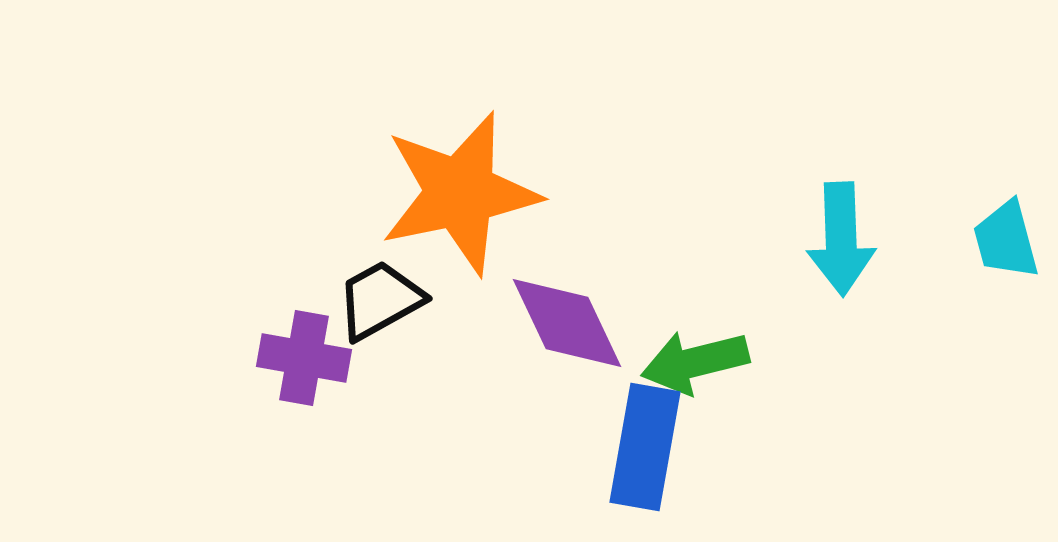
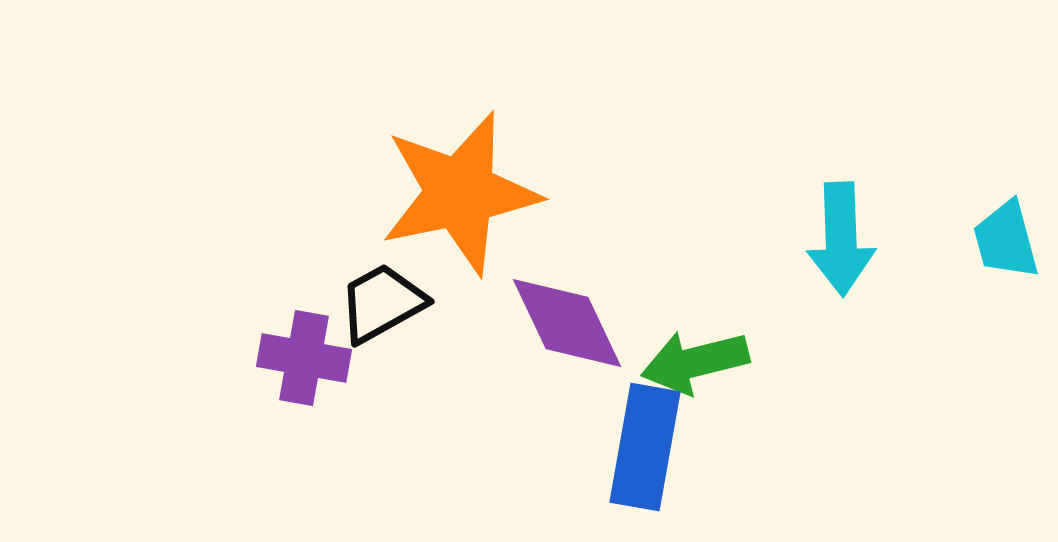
black trapezoid: moved 2 px right, 3 px down
